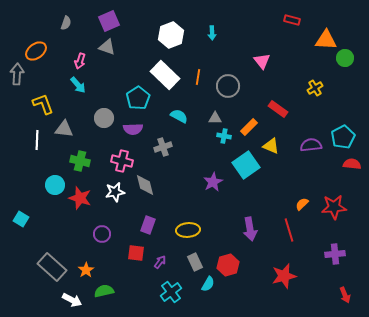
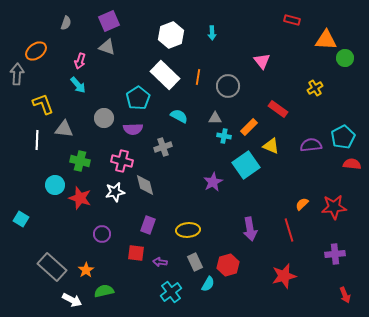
purple arrow at (160, 262): rotated 120 degrees counterclockwise
